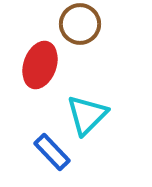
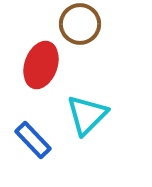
red ellipse: moved 1 px right
blue rectangle: moved 19 px left, 12 px up
